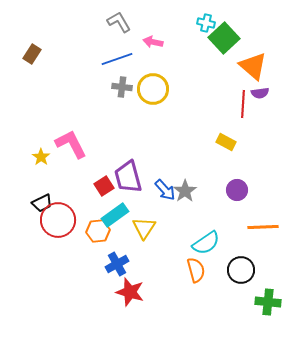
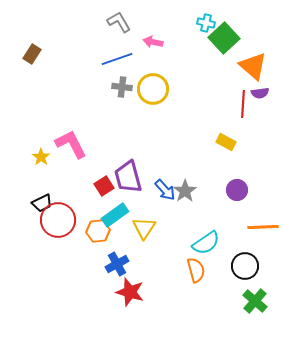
black circle: moved 4 px right, 4 px up
green cross: moved 13 px left, 1 px up; rotated 35 degrees clockwise
